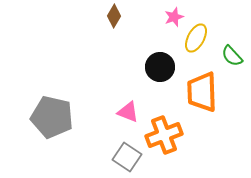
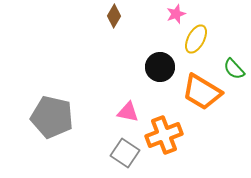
pink star: moved 2 px right, 3 px up
yellow ellipse: moved 1 px down
green semicircle: moved 2 px right, 13 px down
orange trapezoid: rotated 57 degrees counterclockwise
pink triangle: rotated 10 degrees counterclockwise
gray square: moved 2 px left, 4 px up
